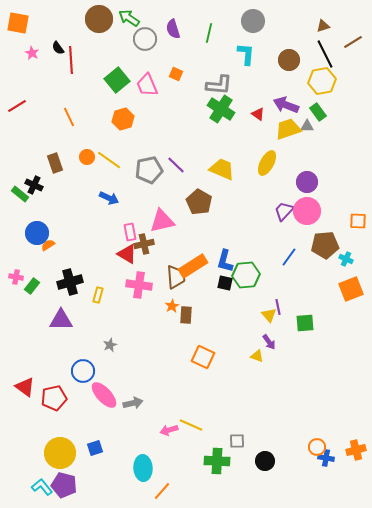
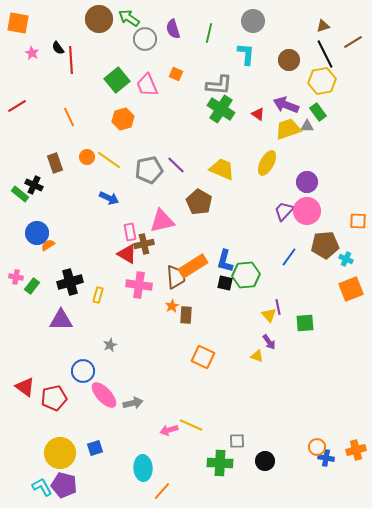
green cross at (217, 461): moved 3 px right, 2 px down
cyan L-shape at (42, 487): rotated 10 degrees clockwise
